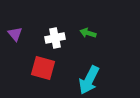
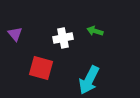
green arrow: moved 7 px right, 2 px up
white cross: moved 8 px right
red square: moved 2 px left
